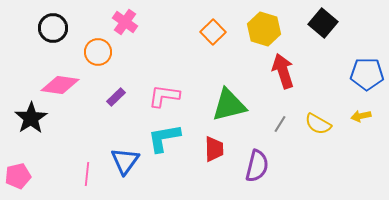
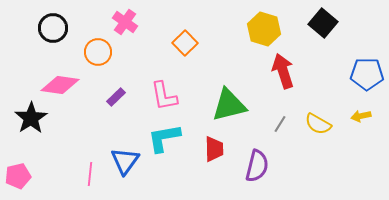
orange square: moved 28 px left, 11 px down
pink L-shape: rotated 108 degrees counterclockwise
pink line: moved 3 px right
